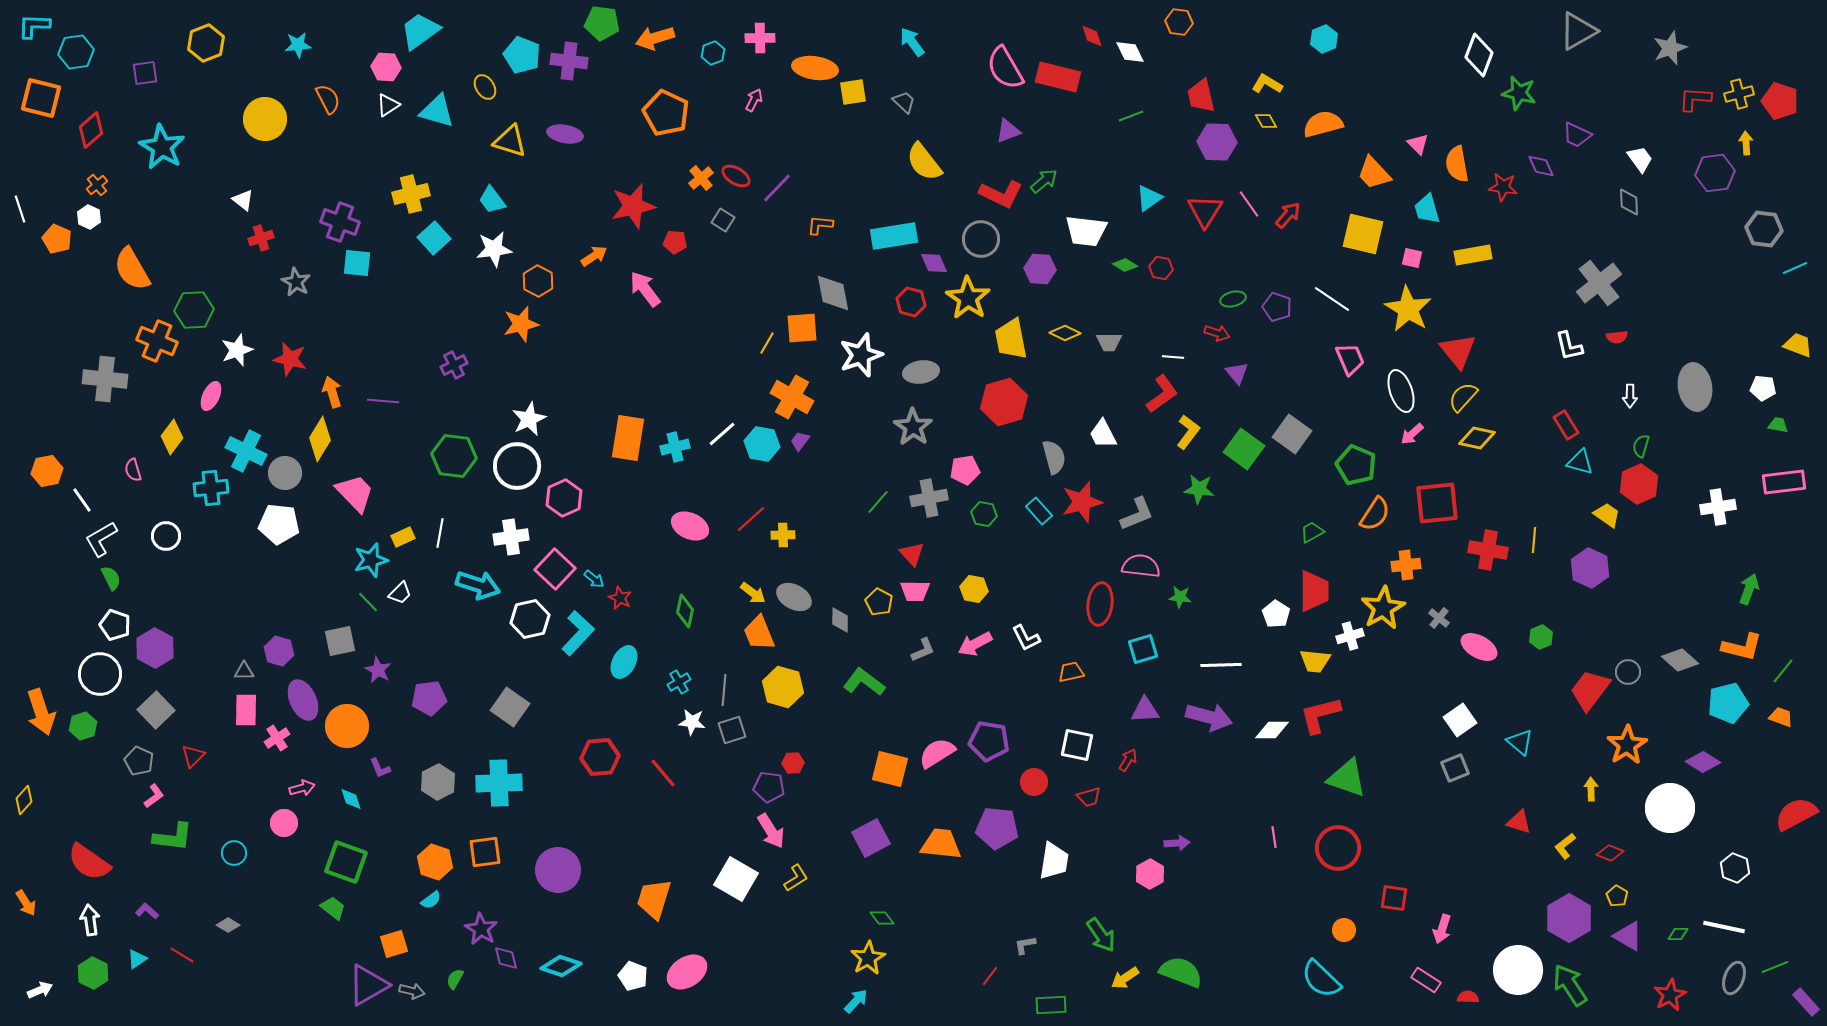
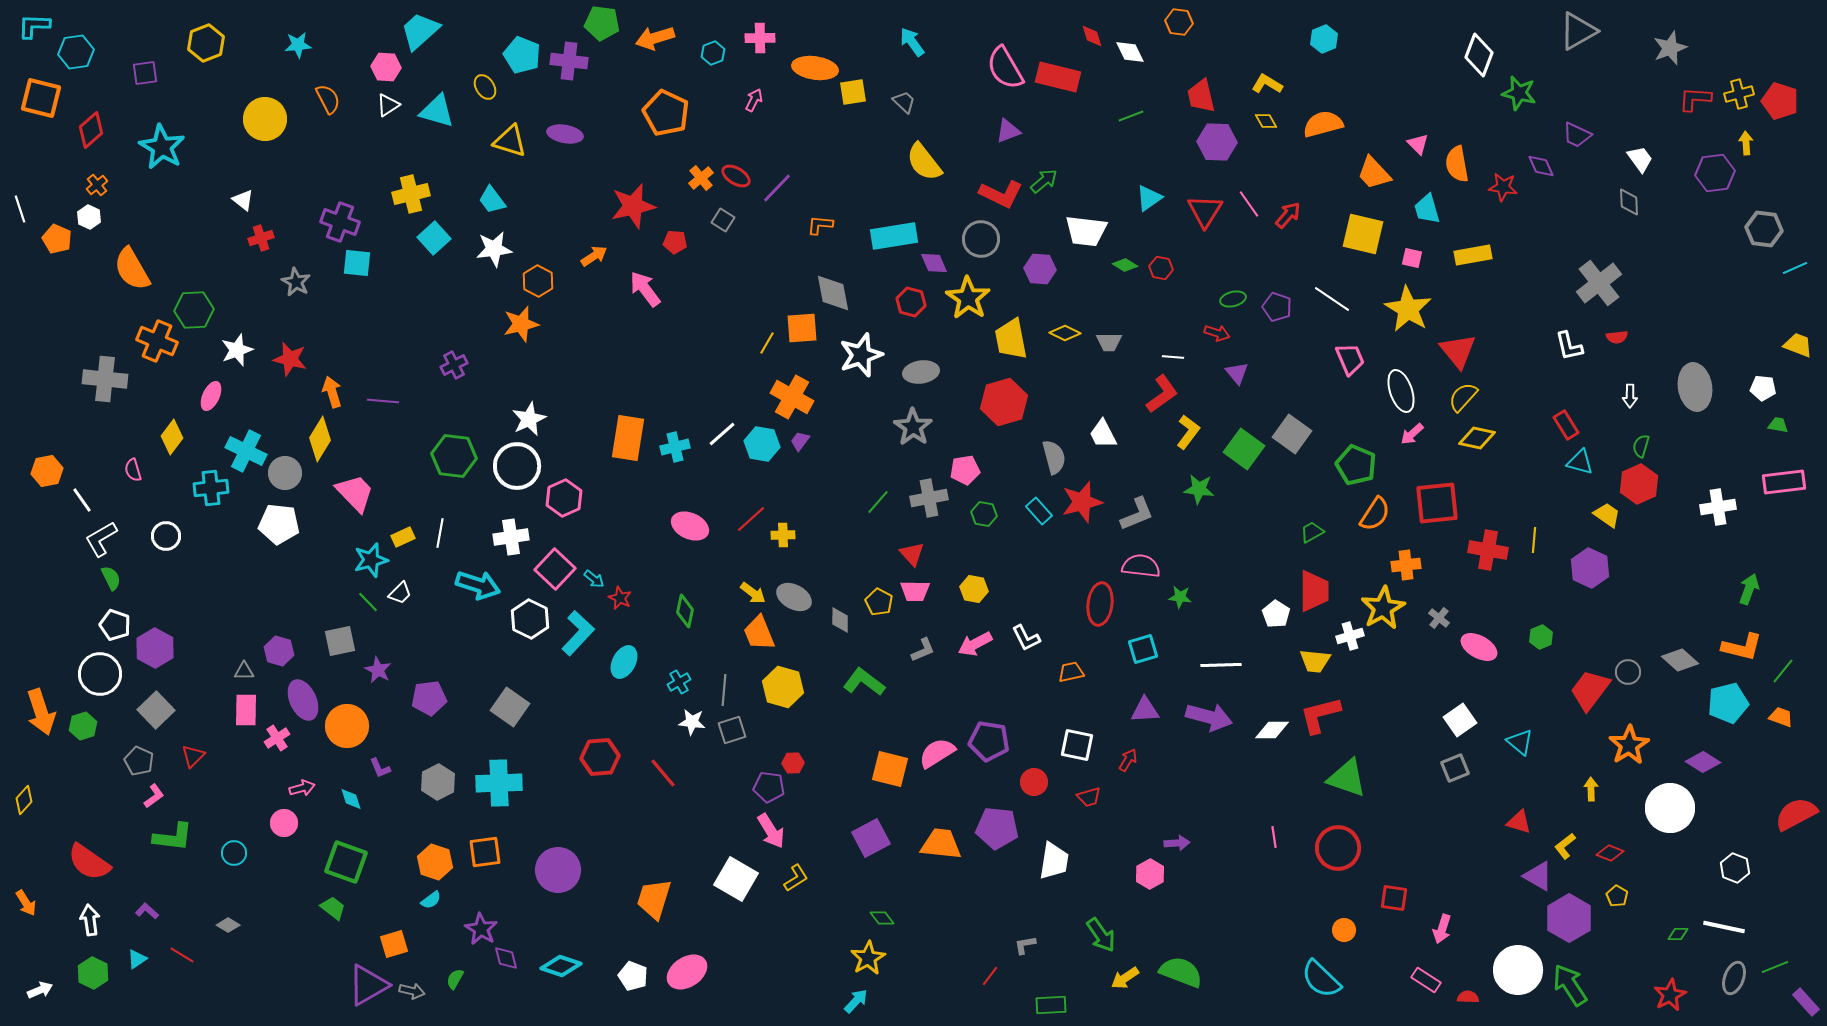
cyan trapezoid at (420, 31): rotated 6 degrees counterclockwise
white hexagon at (530, 619): rotated 21 degrees counterclockwise
orange star at (1627, 745): moved 2 px right
purple triangle at (1628, 936): moved 90 px left, 60 px up
